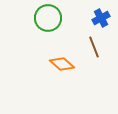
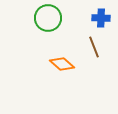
blue cross: rotated 30 degrees clockwise
